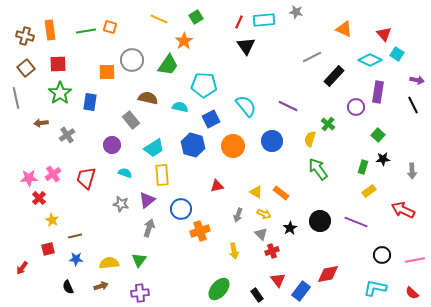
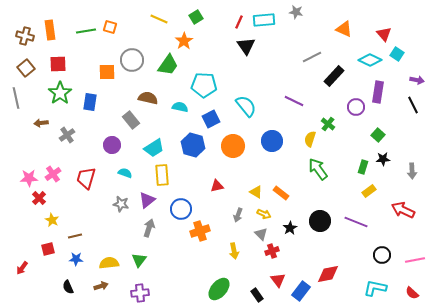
purple line at (288, 106): moved 6 px right, 5 px up
